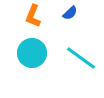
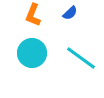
orange L-shape: moved 1 px up
